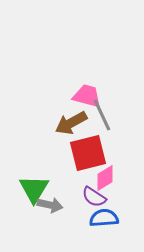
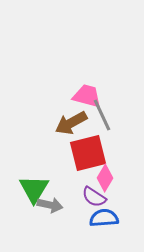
pink diamond: rotated 28 degrees counterclockwise
